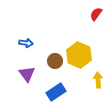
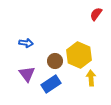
yellow arrow: moved 7 px left, 2 px up
blue rectangle: moved 5 px left, 8 px up
